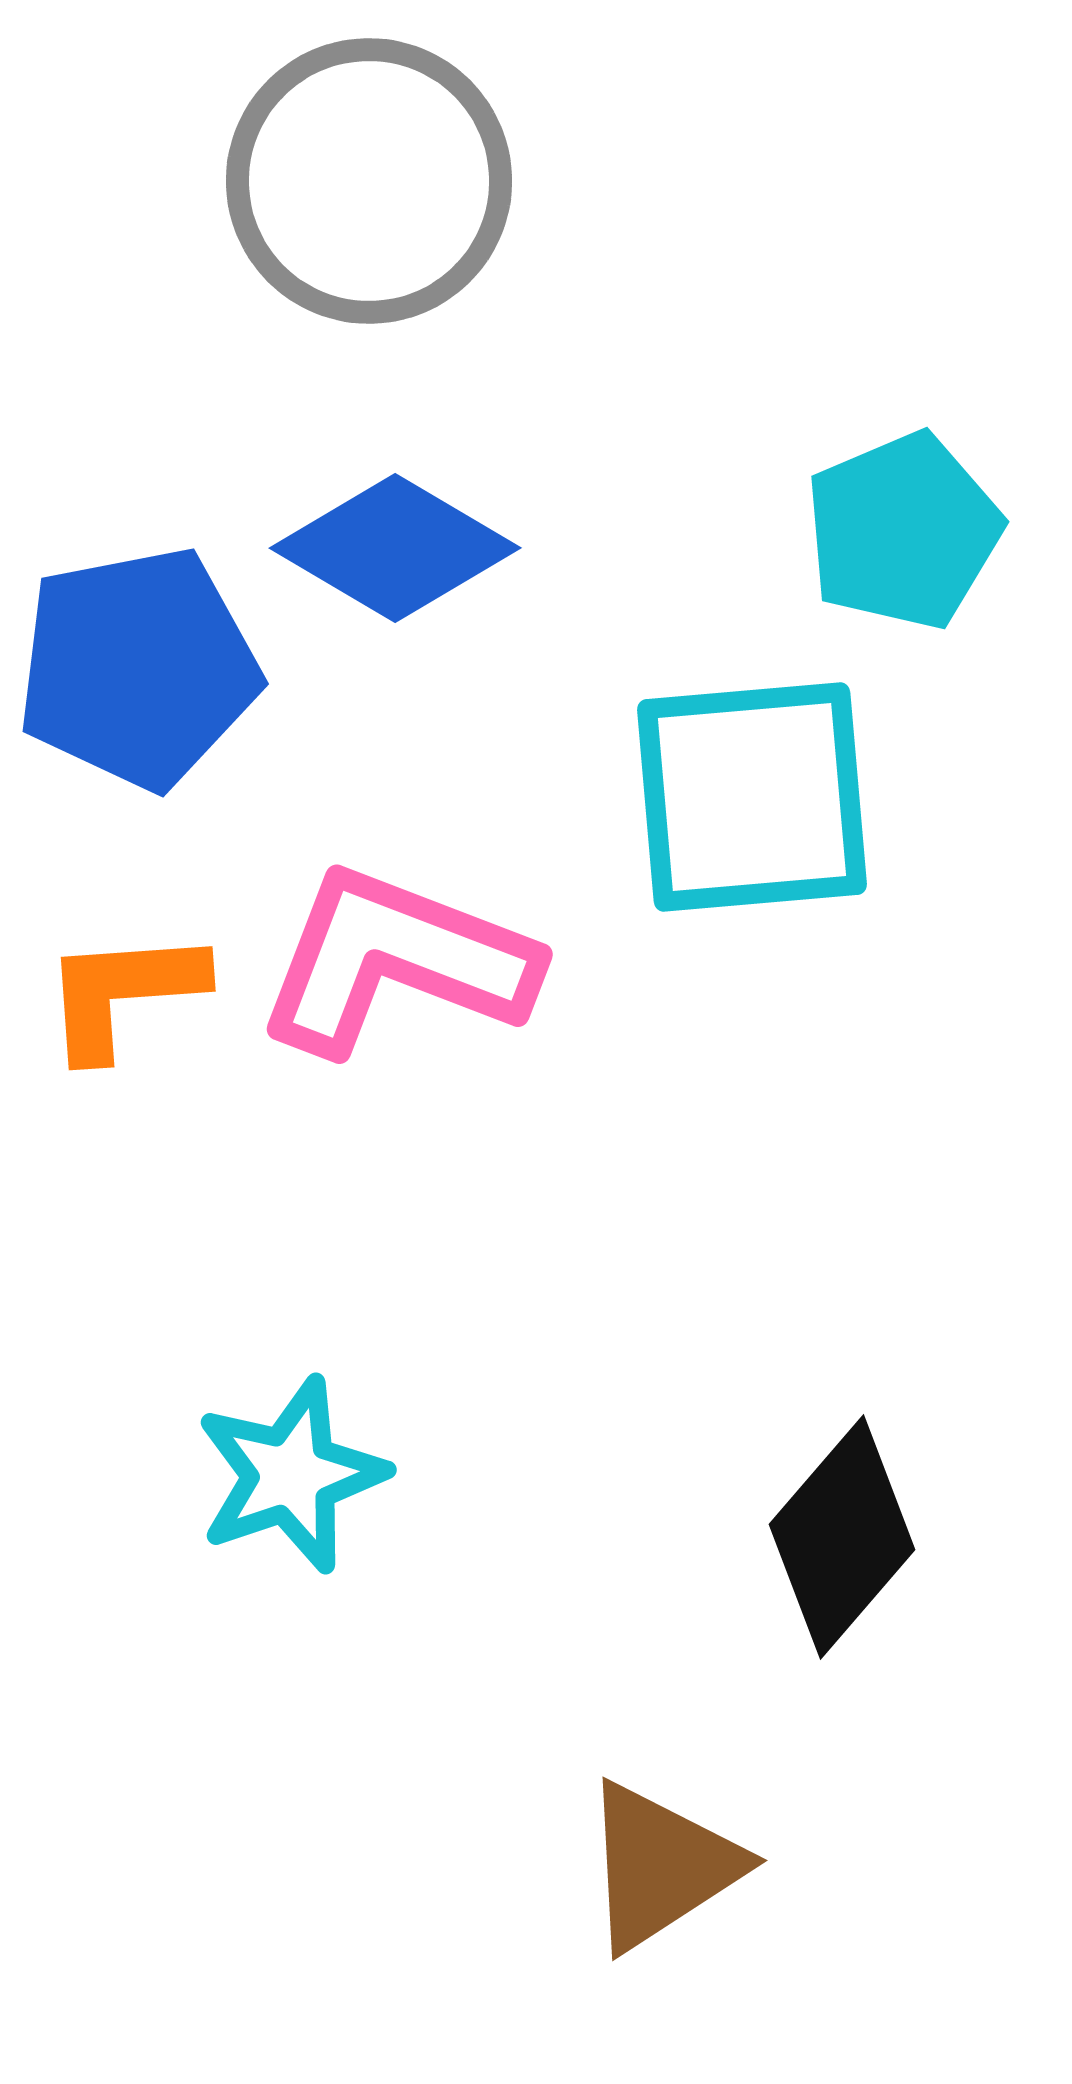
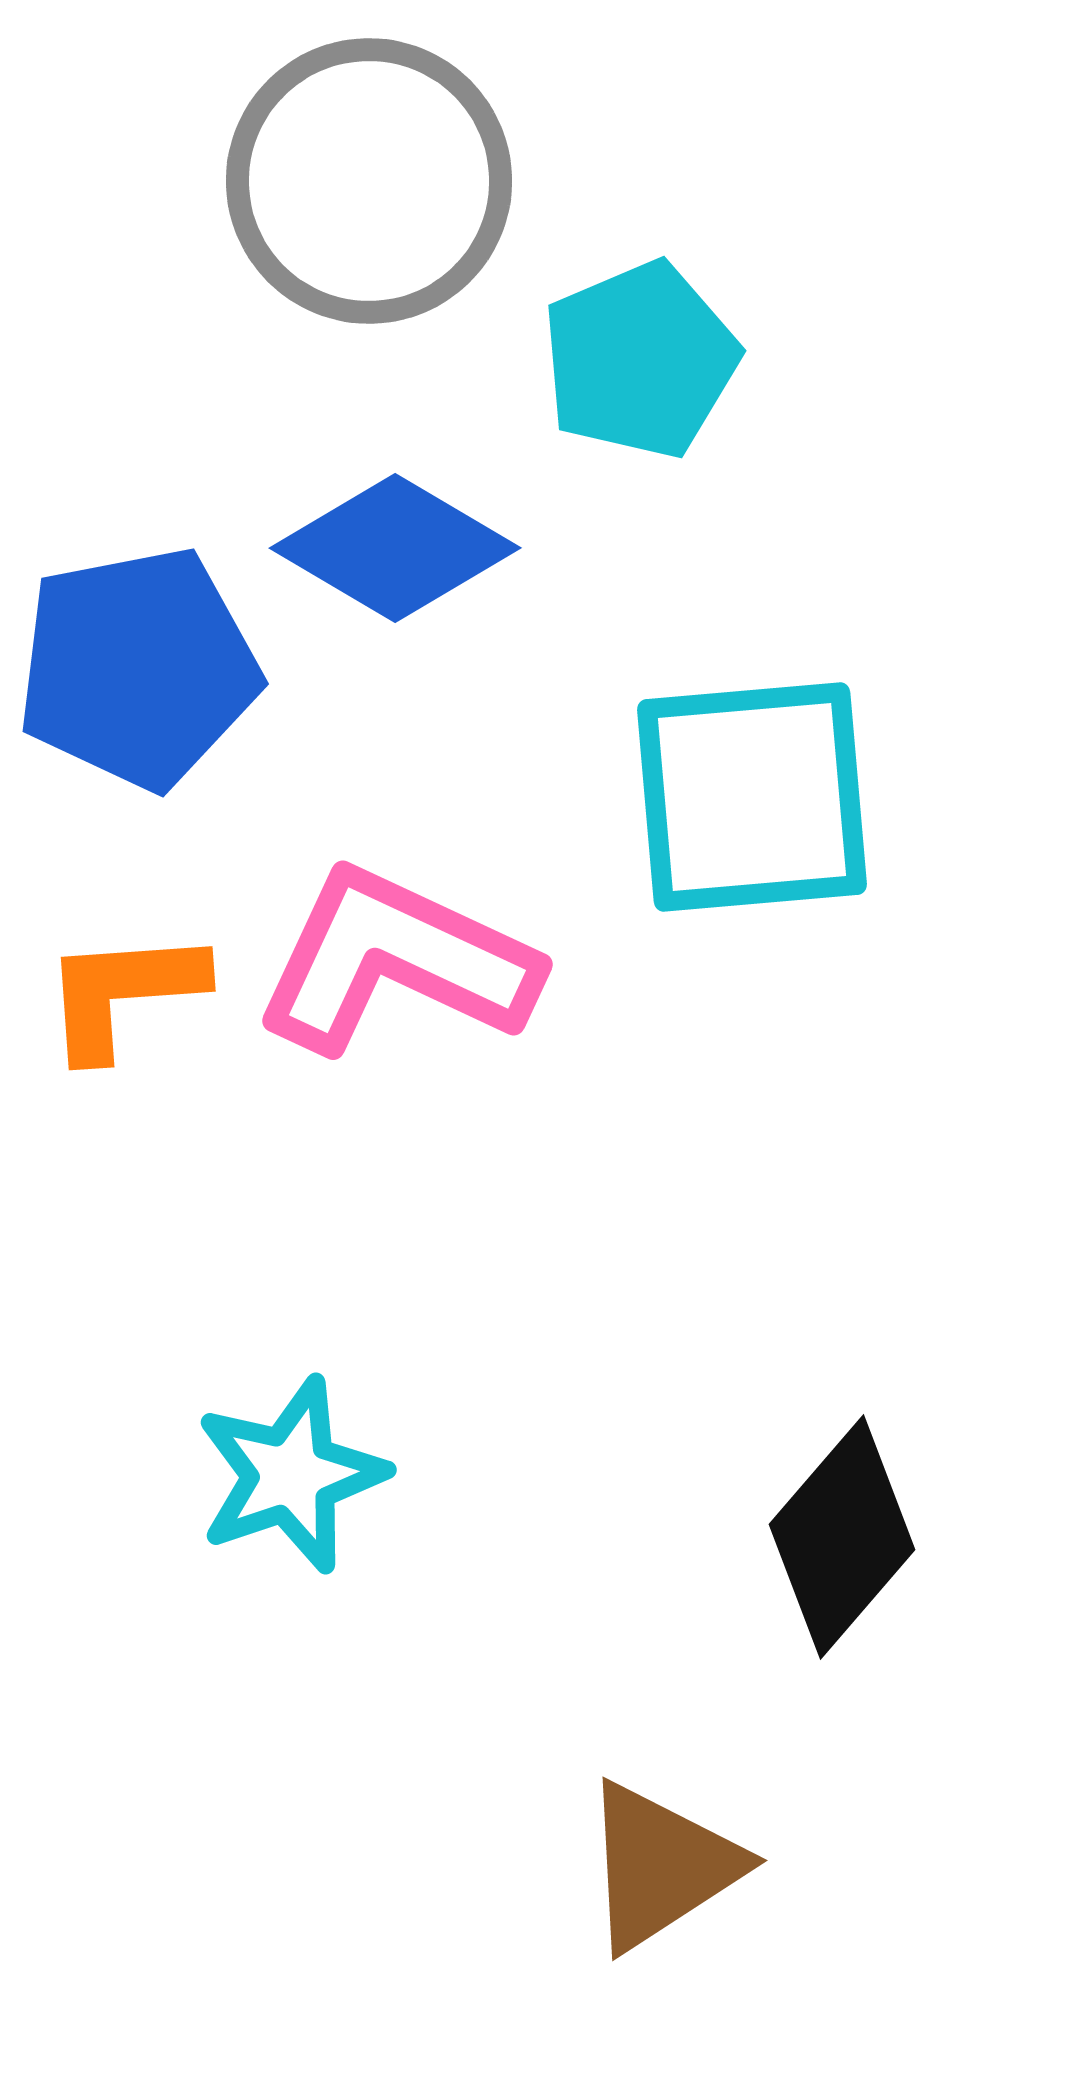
cyan pentagon: moved 263 px left, 171 px up
pink L-shape: rotated 4 degrees clockwise
